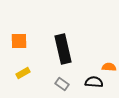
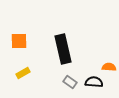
gray rectangle: moved 8 px right, 2 px up
